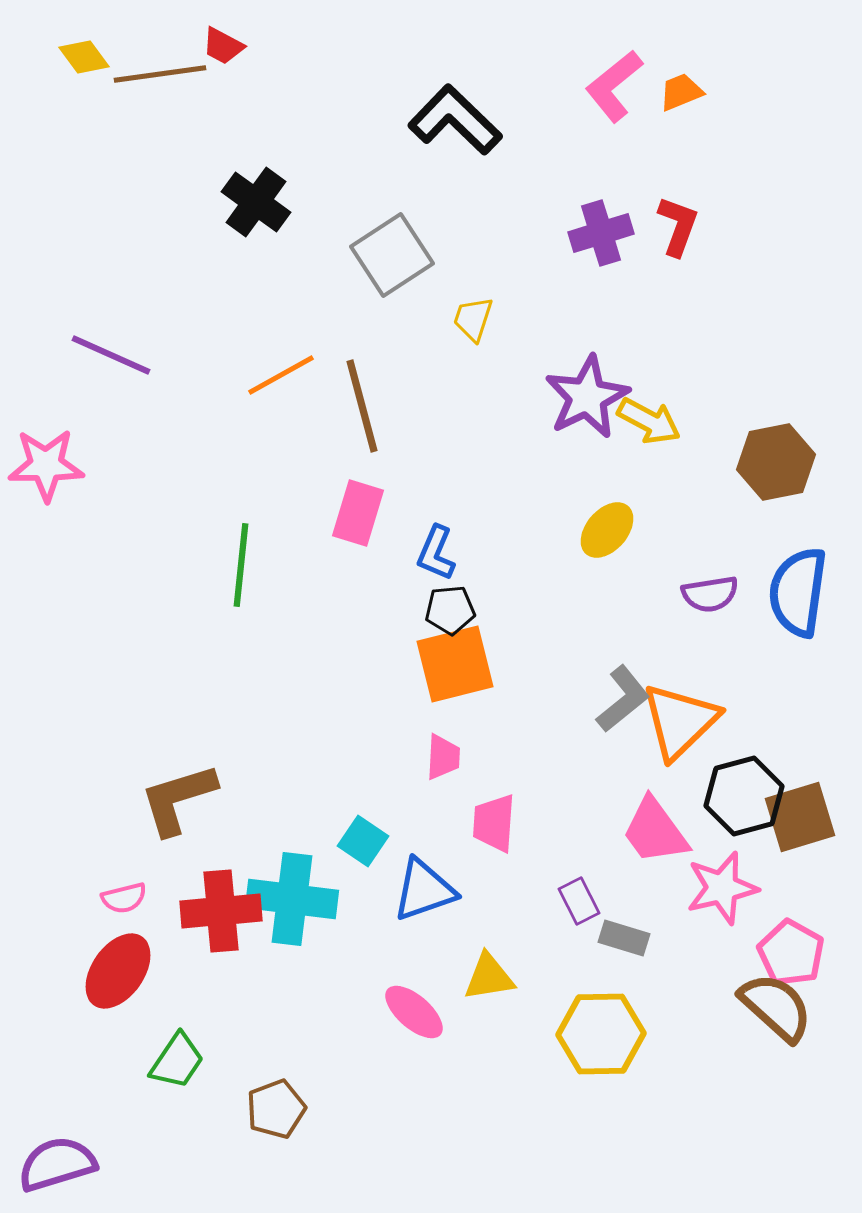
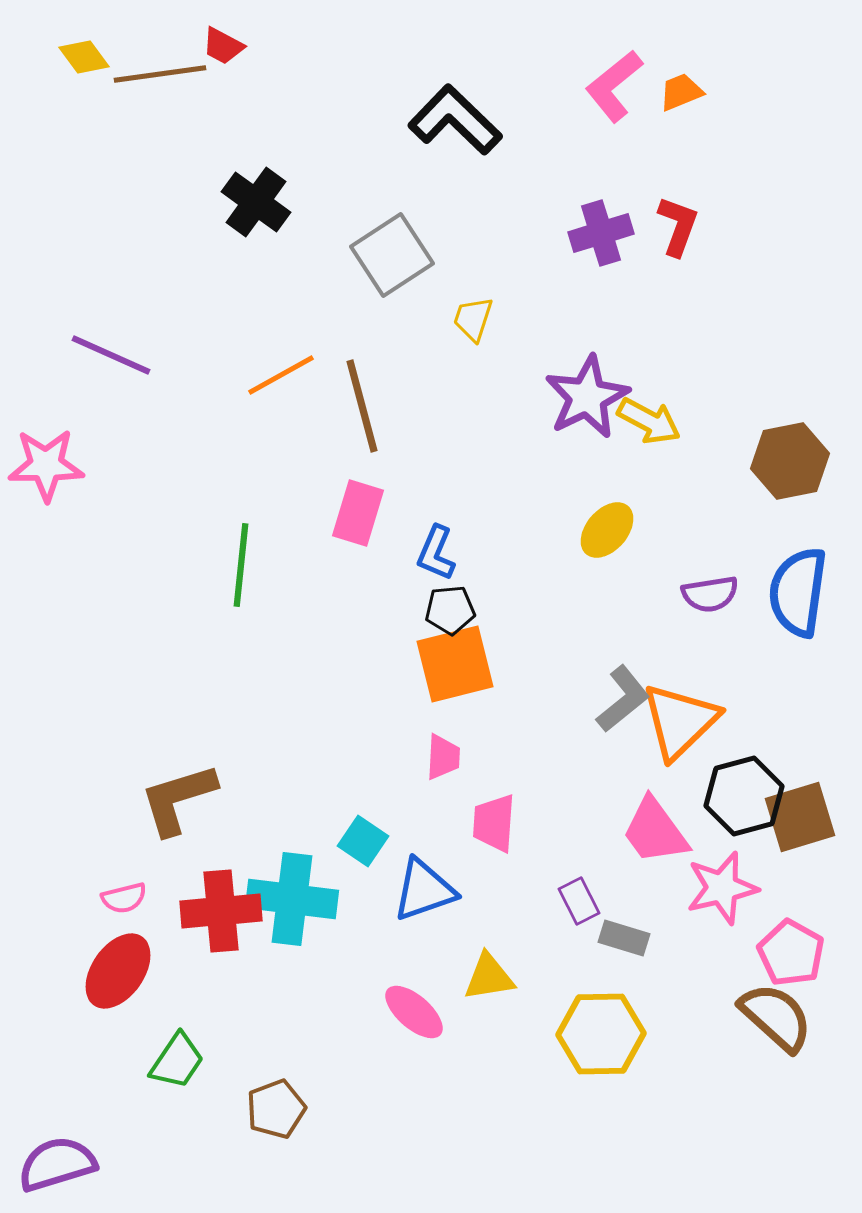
brown hexagon at (776, 462): moved 14 px right, 1 px up
brown semicircle at (776, 1007): moved 10 px down
